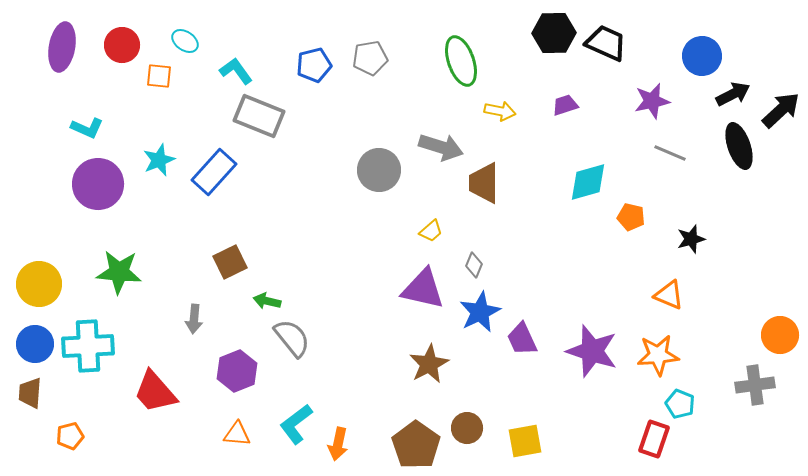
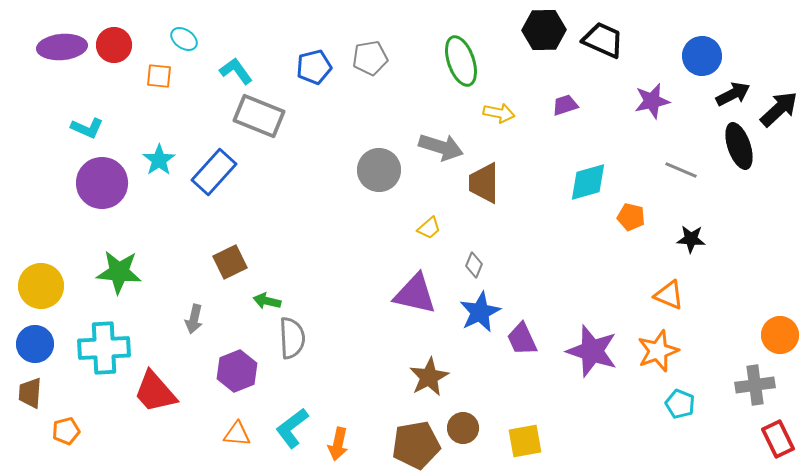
black hexagon at (554, 33): moved 10 px left, 3 px up
cyan ellipse at (185, 41): moved 1 px left, 2 px up
black trapezoid at (606, 43): moved 3 px left, 3 px up
red circle at (122, 45): moved 8 px left
purple ellipse at (62, 47): rotated 75 degrees clockwise
blue pentagon at (314, 65): moved 2 px down
black arrow at (781, 110): moved 2 px left, 1 px up
yellow arrow at (500, 111): moved 1 px left, 2 px down
gray line at (670, 153): moved 11 px right, 17 px down
cyan star at (159, 160): rotated 12 degrees counterclockwise
purple circle at (98, 184): moved 4 px right, 1 px up
yellow trapezoid at (431, 231): moved 2 px left, 3 px up
black star at (691, 239): rotated 20 degrees clockwise
yellow circle at (39, 284): moved 2 px right, 2 px down
purple triangle at (423, 289): moved 8 px left, 5 px down
gray arrow at (194, 319): rotated 8 degrees clockwise
gray semicircle at (292, 338): rotated 36 degrees clockwise
cyan cross at (88, 346): moved 16 px right, 2 px down
orange star at (658, 355): moved 4 px up; rotated 15 degrees counterclockwise
brown star at (429, 364): moved 13 px down
cyan L-shape at (296, 424): moved 4 px left, 4 px down
brown circle at (467, 428): moved 4 px left
orange pentagon at (70, 436): moved 4 px left, 5 px up
red rectangle at (654, 439): moved 124 px right; rotated 45 degrees counterclockwise
brown pentagon at (416, 445): rotated 27 degrees clockwise
